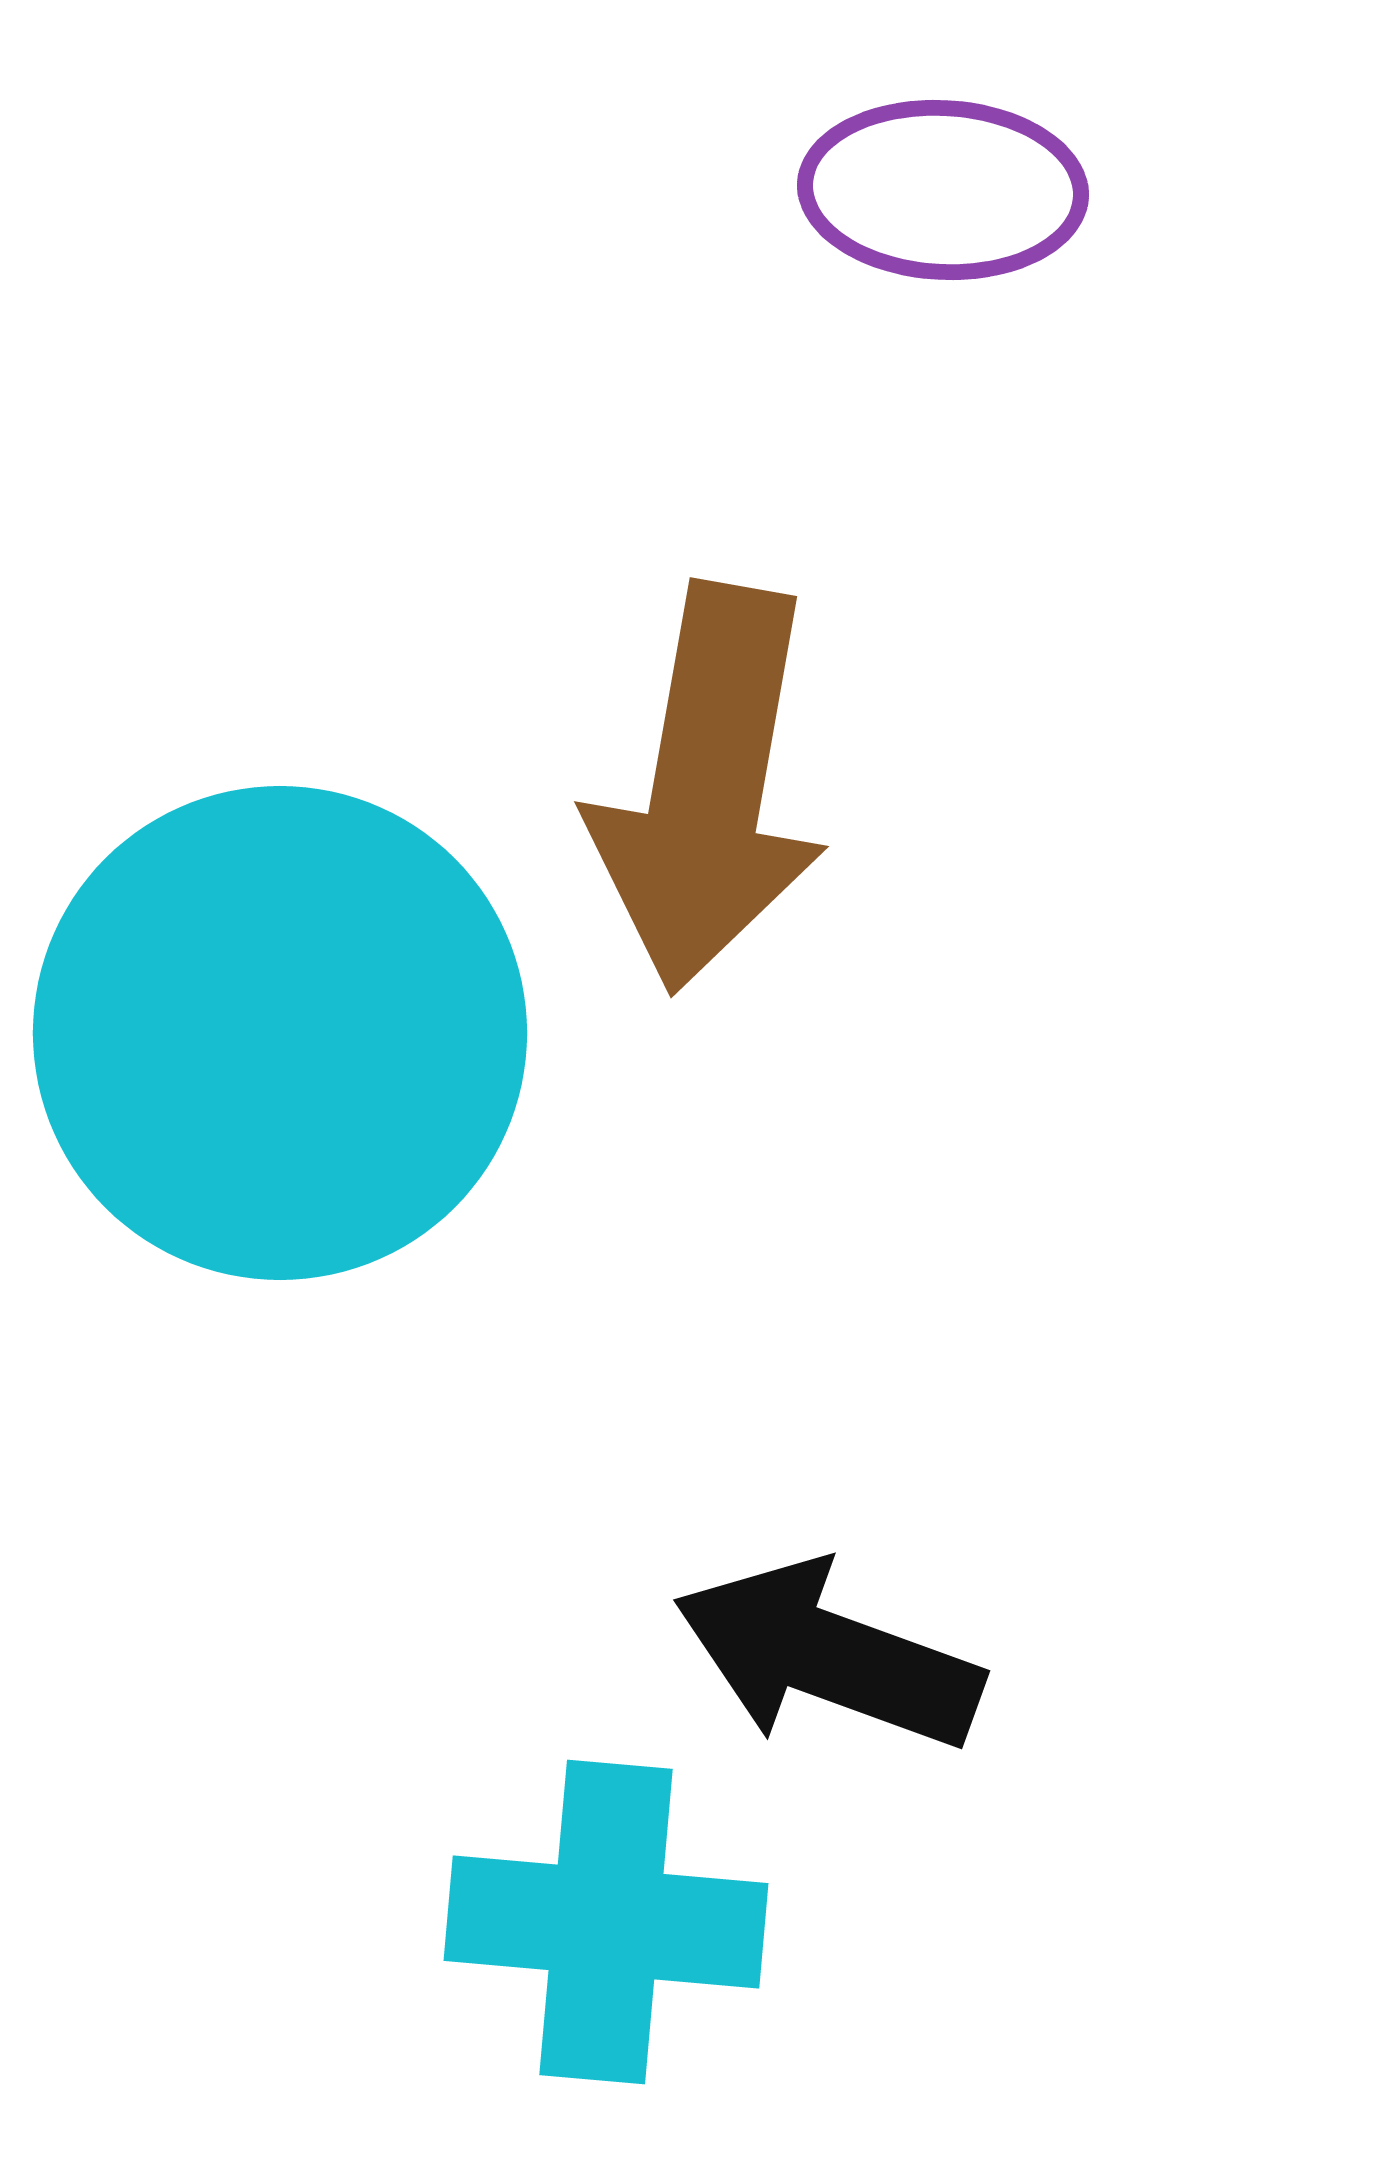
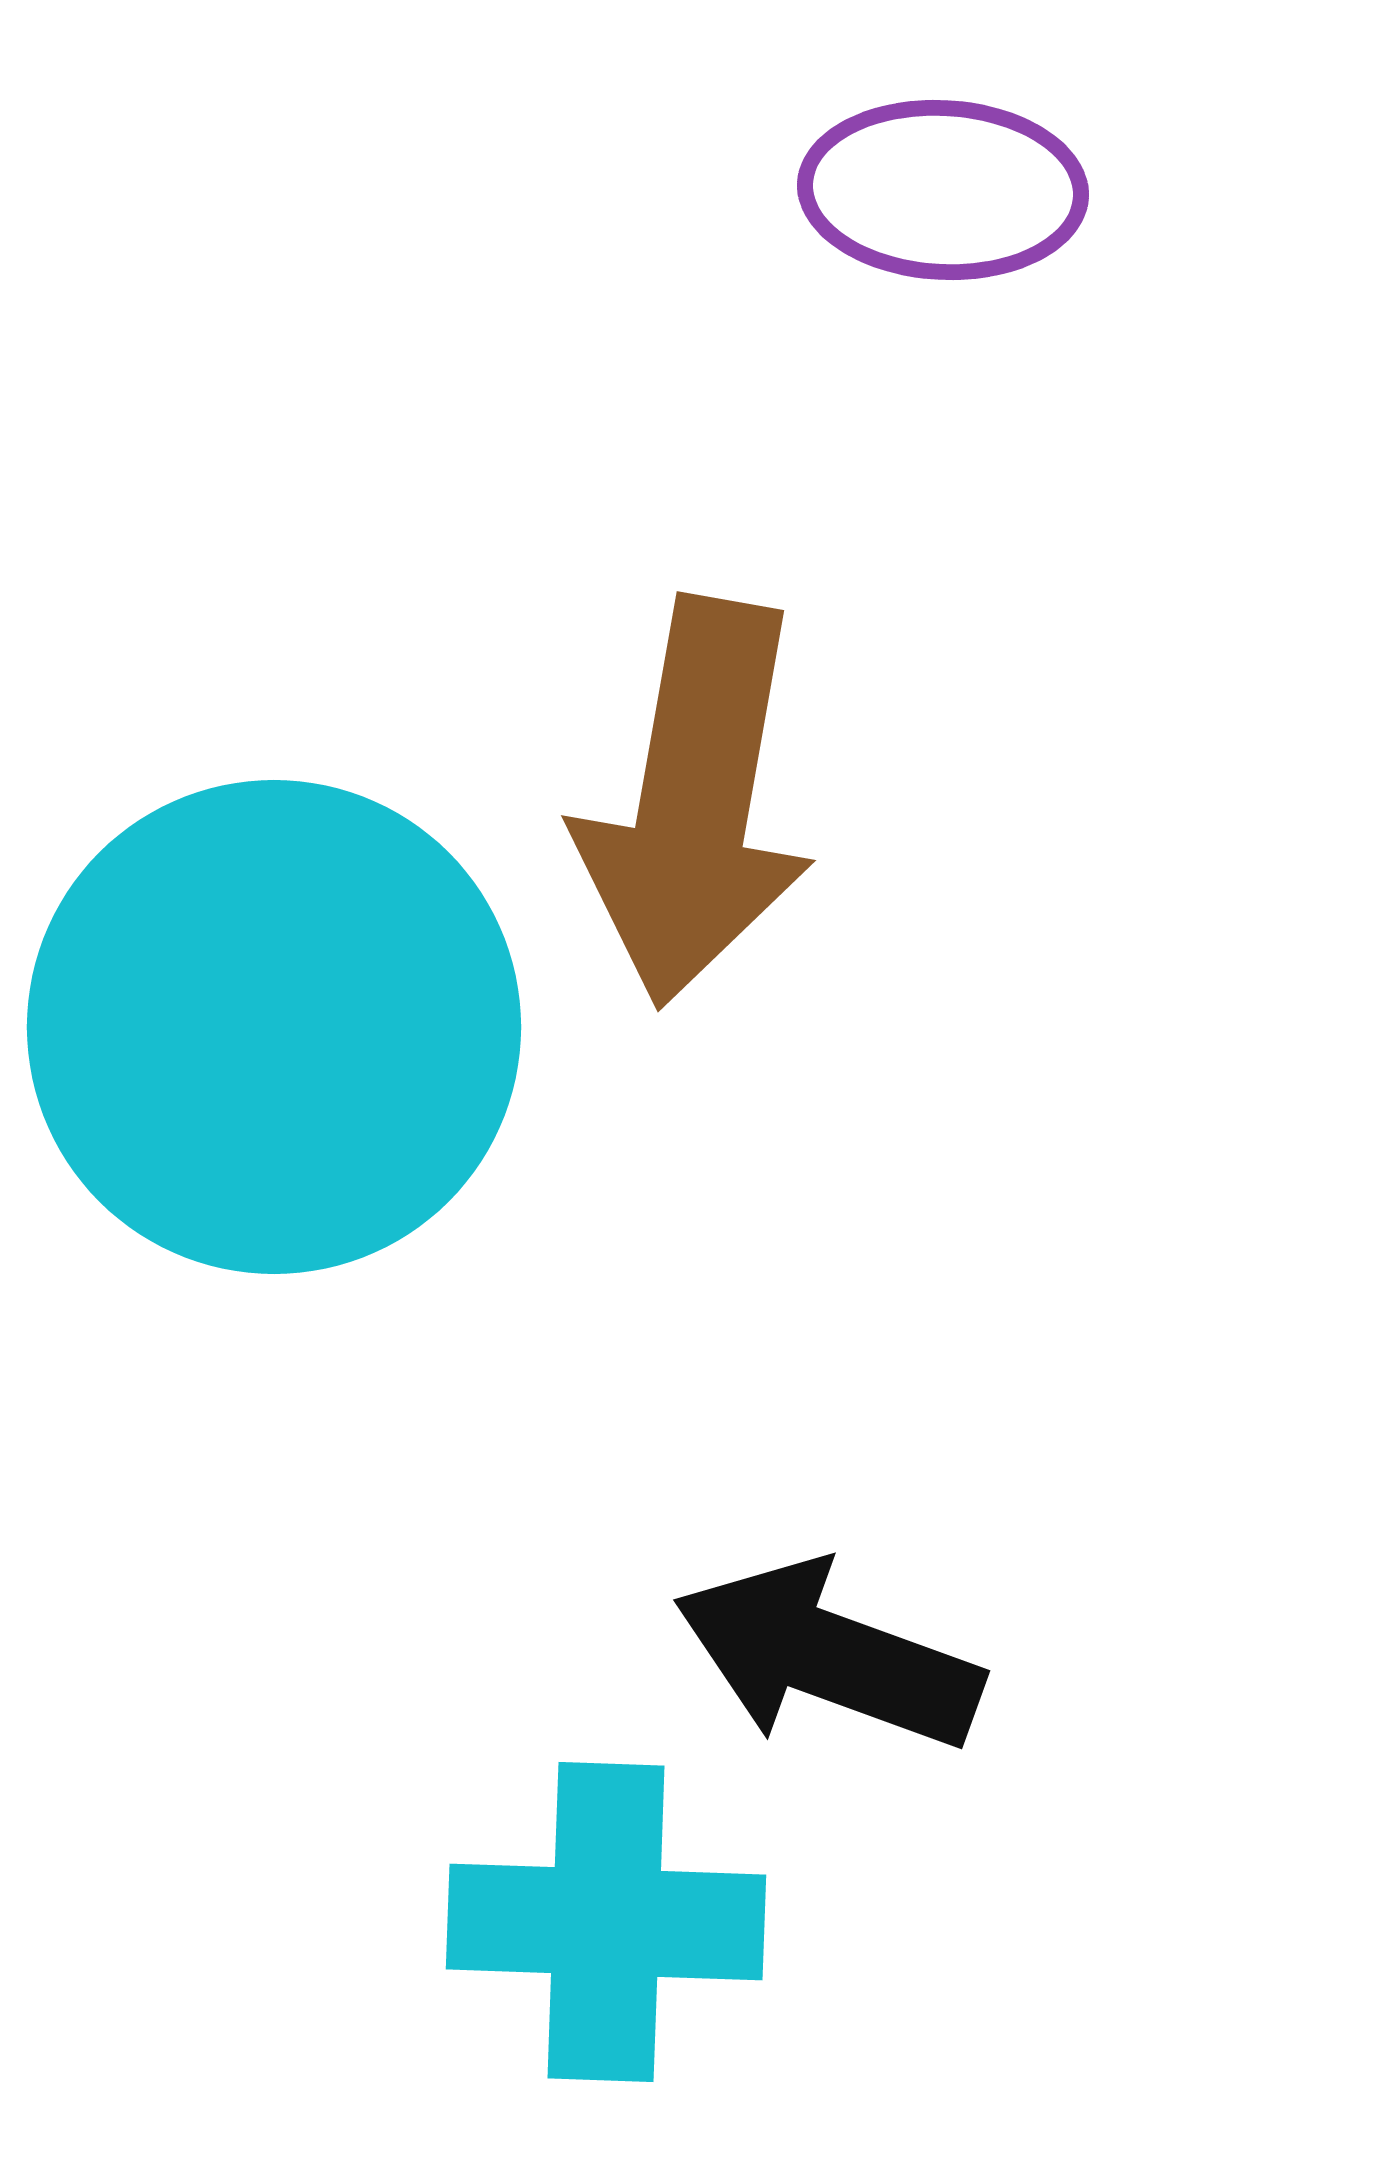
brown arrow: moved 13 px left, 14 px down
cyan circle: moved 6 px left, 6 px up
cyan cross: rotated 3 degrees counterclockwise
